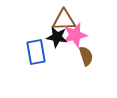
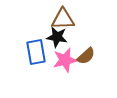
brown triangle: moved 1 px left, 1 px up
pink star: moved 10 px left, 25 px down
brown semicircle: rotated 66 degrees clockwise
